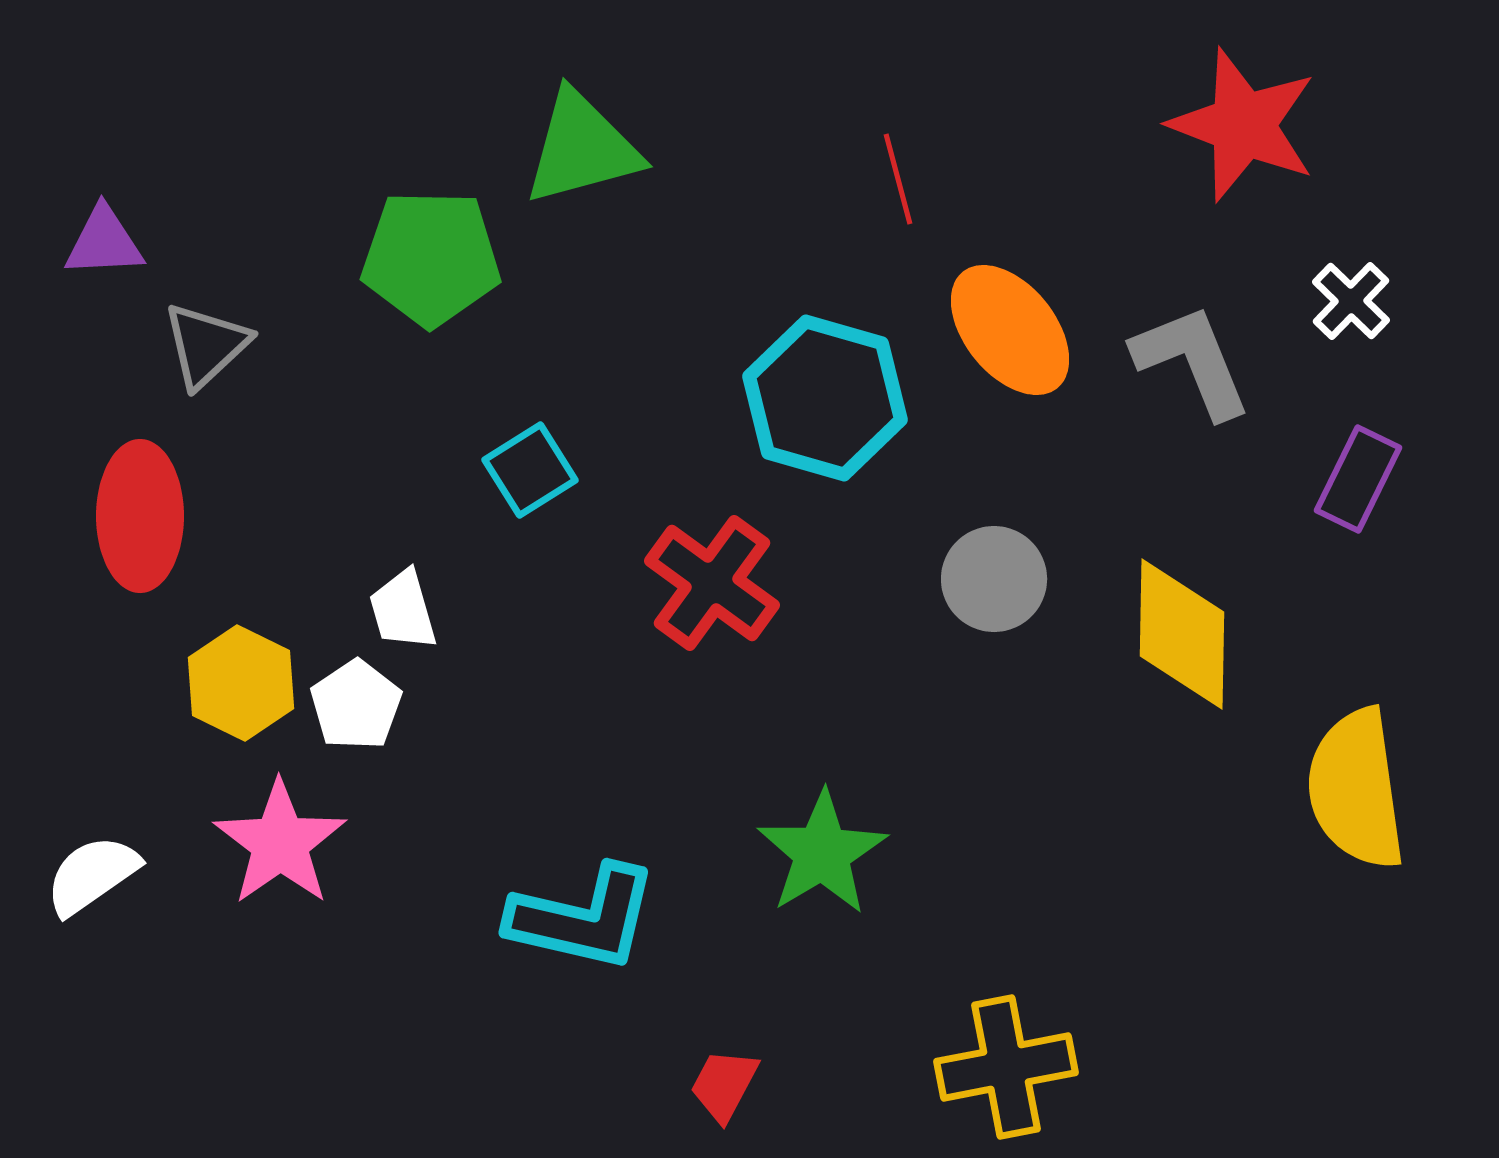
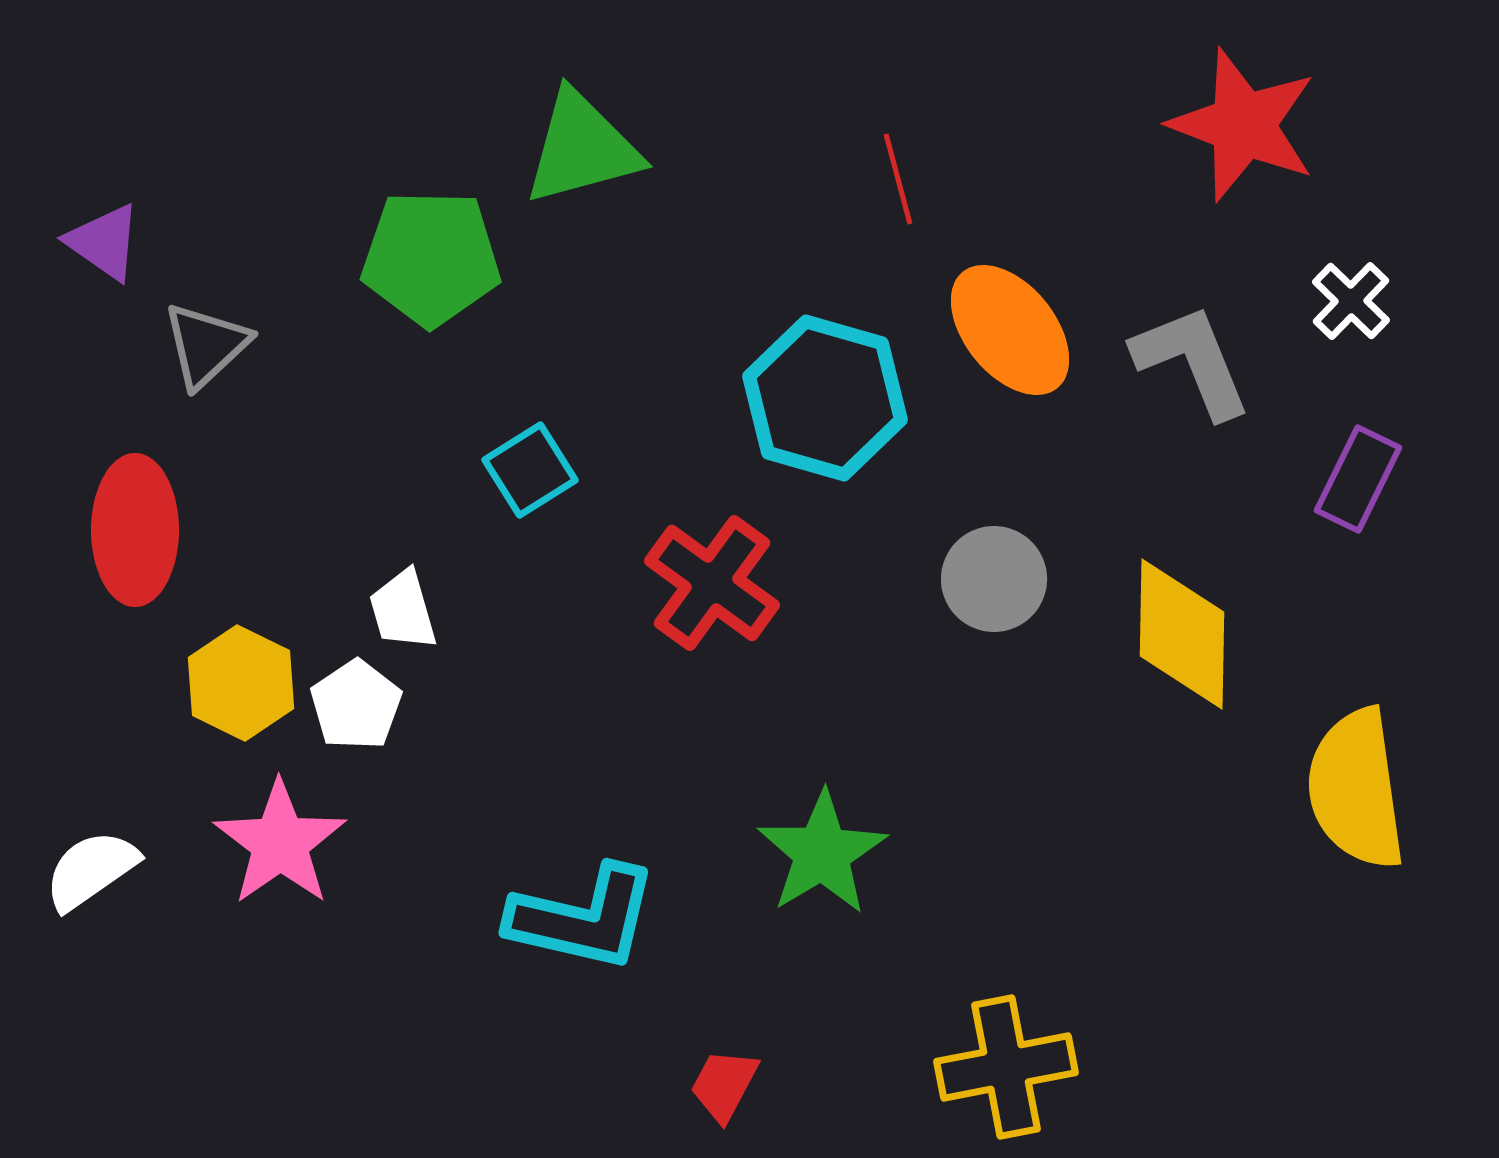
purple triangle: rotated 38 degrees clockwise
red ellipse: moved 5 px left, 14 px down
white semicircle: moved 1 px left, 5 px up
